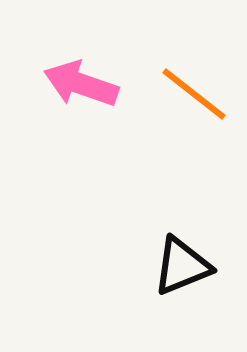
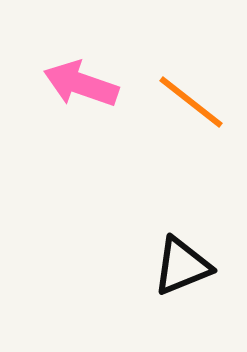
orange line: moved 3 px left, 8 px down
